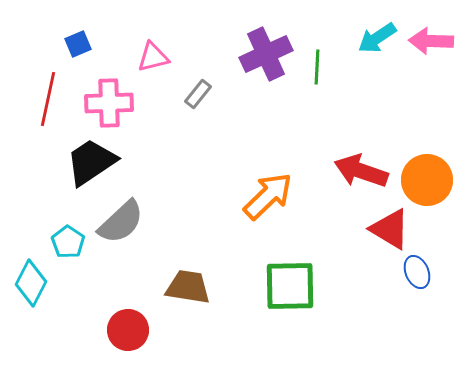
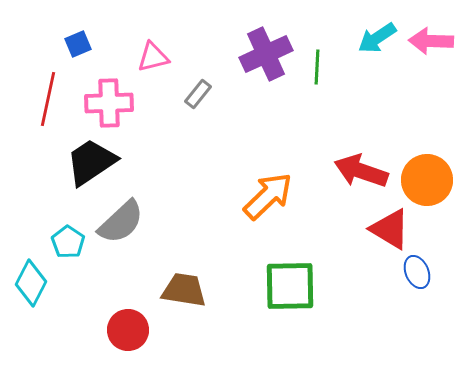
brown trapezoid: moved 4 px left, 3 px down
